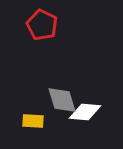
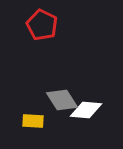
gray diamond: rotated 16 degrees counterclockwise
white diamond: moved 1 px right, 2 px up
